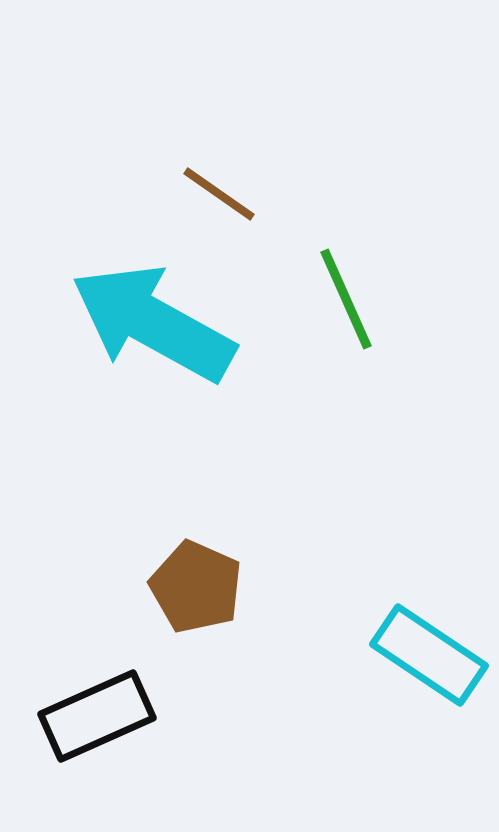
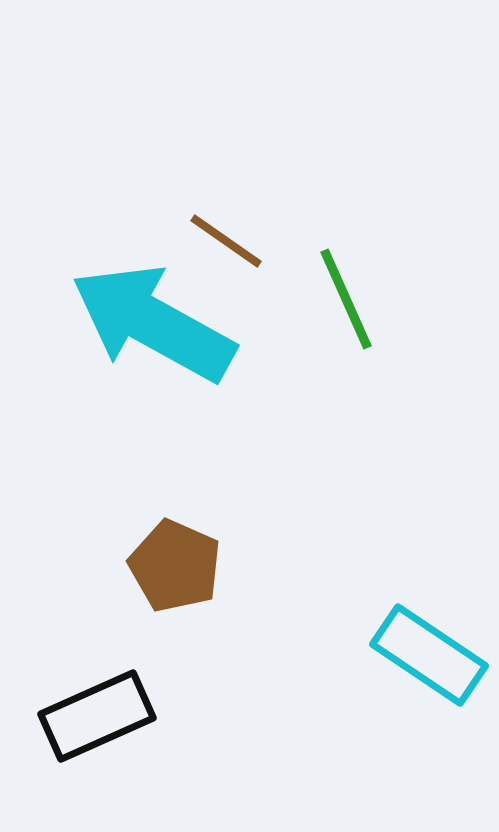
brown line: moved 7 px right, 47 px down
brown pentagon: moved 21 px left, 21 px up
